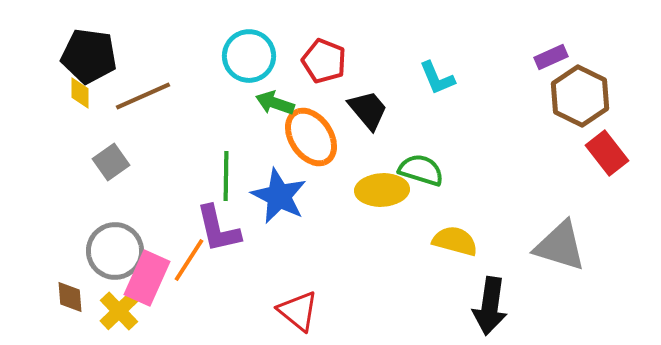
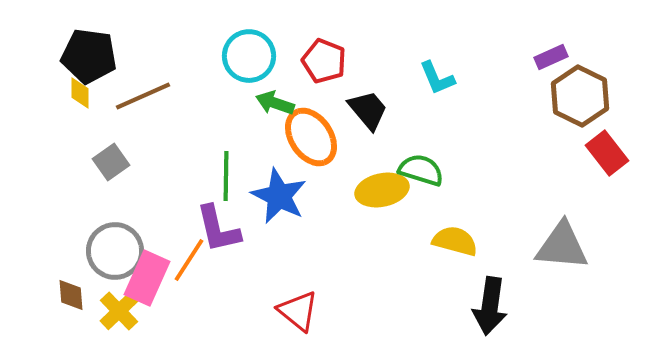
yellow ellipse: rotated 9 degrees counterclockwise
gray triangle: moved 2 px right; rotated 12 degrees counterclockwise
brown diamond: moved 1 px right, 2 px up
